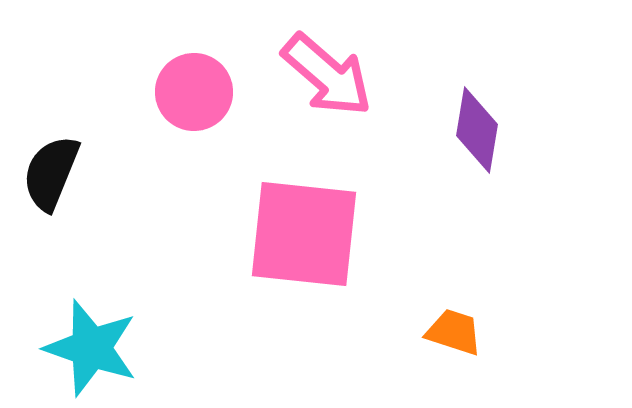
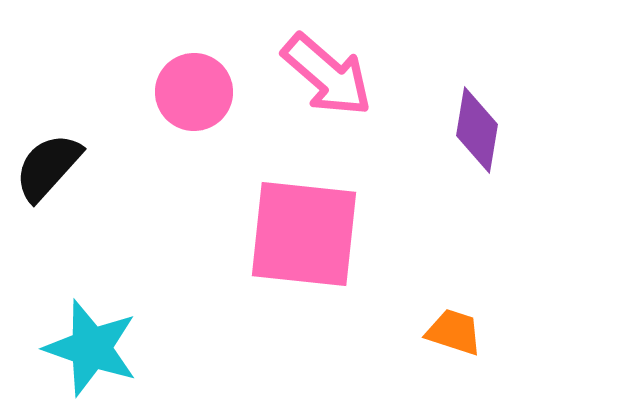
black semicircle: moved 3 px left, 6 px up; rotated 20 degrees clockwise
